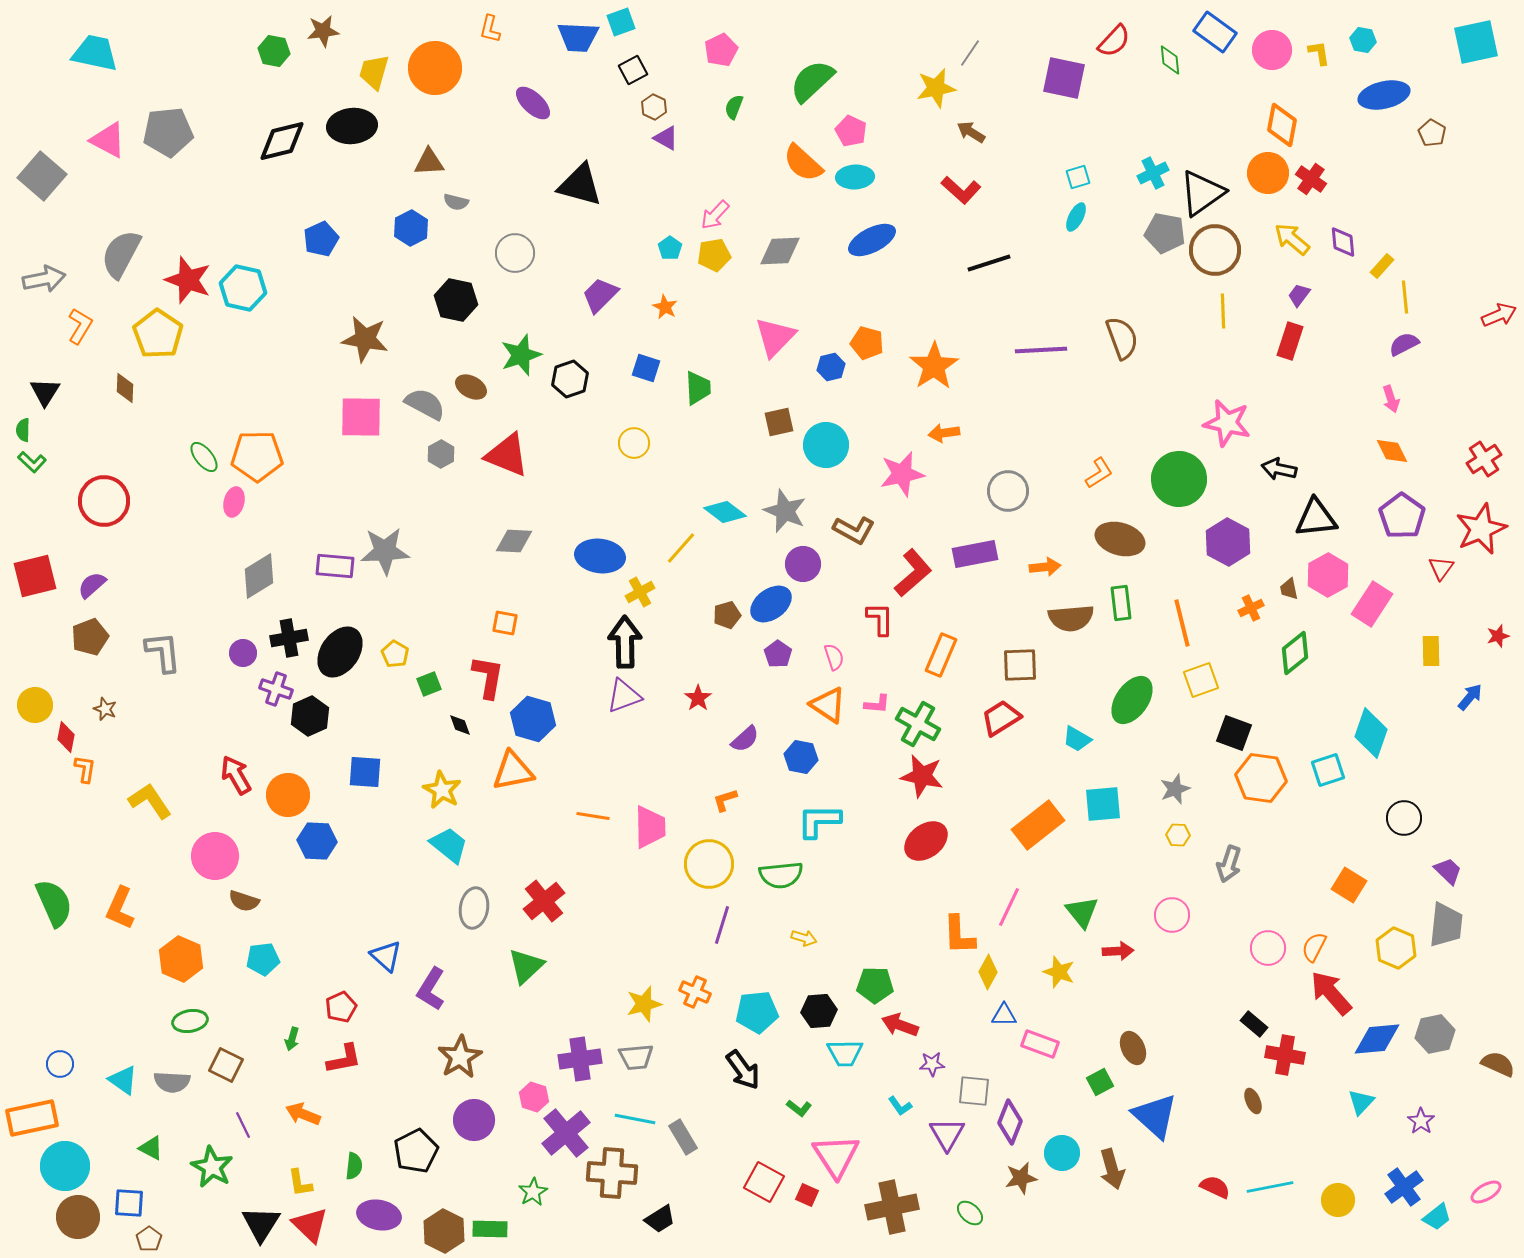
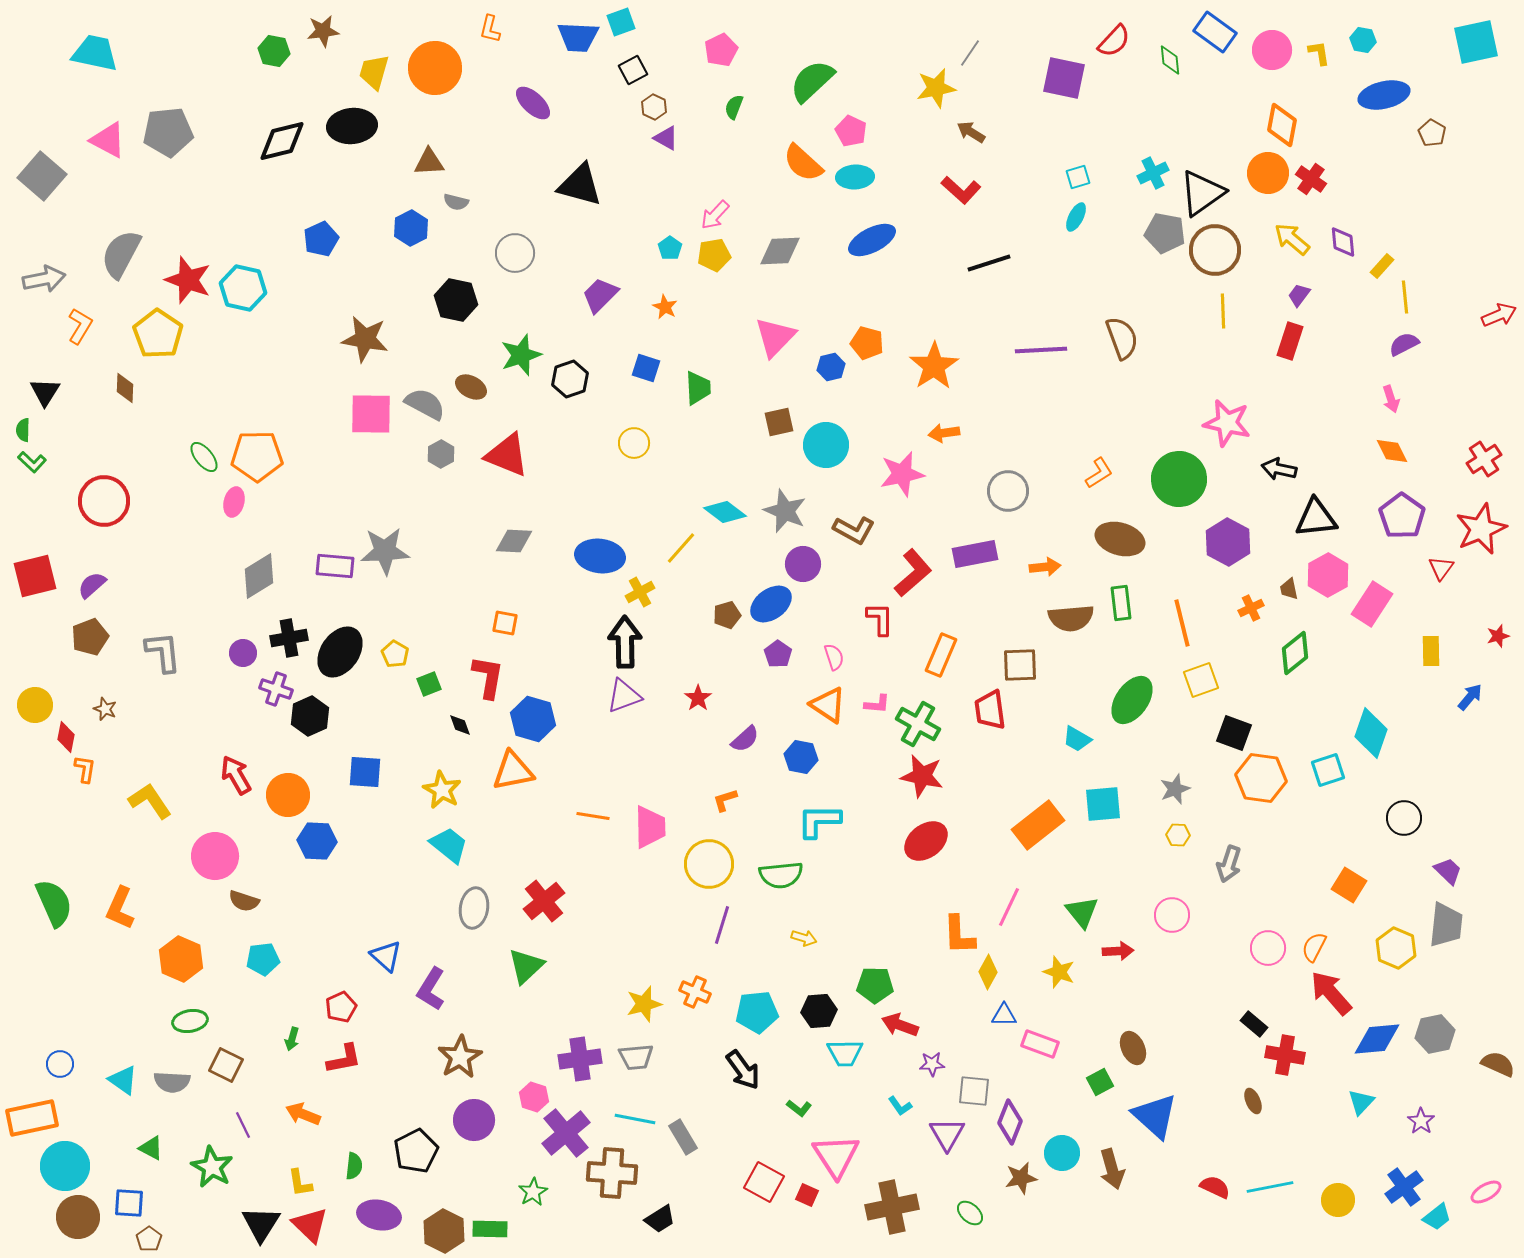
pink square at (361, 417): moved 10 px right, 3 px up
red trapezoid at (1001, 718): moved 11 px left, 8 px up; rotated 66 degrees counterclockwise
